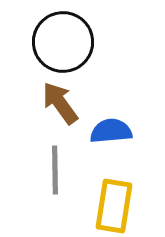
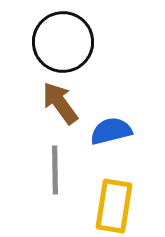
blue semicircle: rotated 9 degrees counterclockwise
